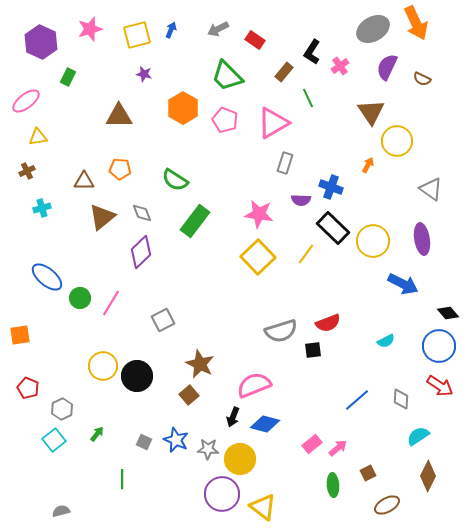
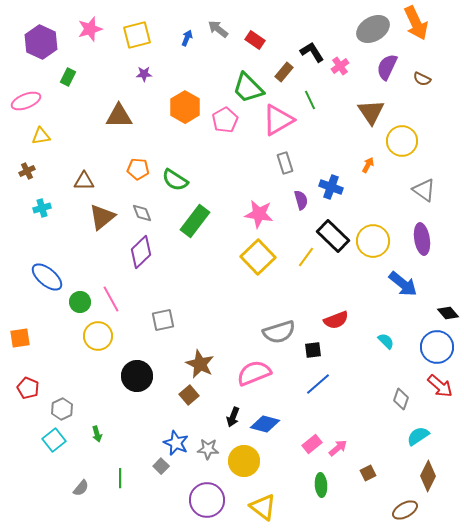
gray arrow at (218, 29): rotated 65 degrees clockwise
blue arrow at (171, 30): moved 16 px right, 8 px down
black L-shape at (312, 52): rotated 115 degrees clockwise
purple star at (144, 74): rotated 14 degrees counterclockwise
green trapezoid at (227, 76): moved 21 px right, 12 px down
green line at (308, 98): moved 2 px right, 2 px down
pink ellipse at (26, 101): rotated 16 degrees clockwise
orange hexagon at (183, 108): moved 2 px right, 1 px up
pink pentagon at (225, 120): rotated 20 degrees clockwise
pink triangle at (273, 123): moved 5 px right, 3 px up
yellow triangle at (38, 137): moved 3 px right, 1 px up
yellow circle at (397, 141): moved 5 px right
gray rectangle at (285, 163): rotated 35 degrees counterclockwise
orange pentagon at (120, 169): moved 18 px right
gray triangle at (431, 189): moved 7 px left, 1 px down
purple semicircle at (301, 200): rotated 108 degrees counterclockwise
black rectangle at (333, 228): moved 8 px down
yellow line at (306, 254): moved 3 px down
blue arrow at (403, 284): rotated 12 degrees clockwise
green circle at (80, 298): moved 4 px down
pink line at (111, 303): moved 4 px up; rotated 60 degrees counterclockwise
gray square at (163, 320): rotated 15 degrees clockwise
red semicircle at (328, 323): moved 8 px right, 3 px up
gray semicircle at (281, 331): moved 2 px left, 1 px down
orange square at (20, 335): moved 3 px down
cyan semicircle at (386, 341): rotated 108 degrees counterclockwise
blue circle at (439, 346): moved 2 px left, 1 px down
yellow circle at (103, 366): moved 5 px left, 30 px up
pink semicircle at (254, 385): moved 12 px up
red arrow at (440, 386): rotated 8 degrees clockwise
gray diamond at (401, 399): rotated 15 degrees clockwise
blue line at (357, 400): moved 39 px left, 16 px up
green arrow at (97, 434): rotated 126 degrees clockwise
blue star at (176, 440): moved 3 px down
gray square at (144, 442): moved 17 px right, 24 px down; rotated 21 degrees clockwise
yellow circle at (240, 459): moved 4 px right, 2 px down
green line at (122, 479): moved 2 px left, 1 px up
green ellipse at (333, 485): moved 12 px left
purple circle at (222, 494): moved 15 px left, 6 px down
brown ellipse at (387, 505): moved 18 px right, 5 px down
gray semicircle at (61, 511): moved 20 px right, 23 px up; rotated 144 degrees clockwise
